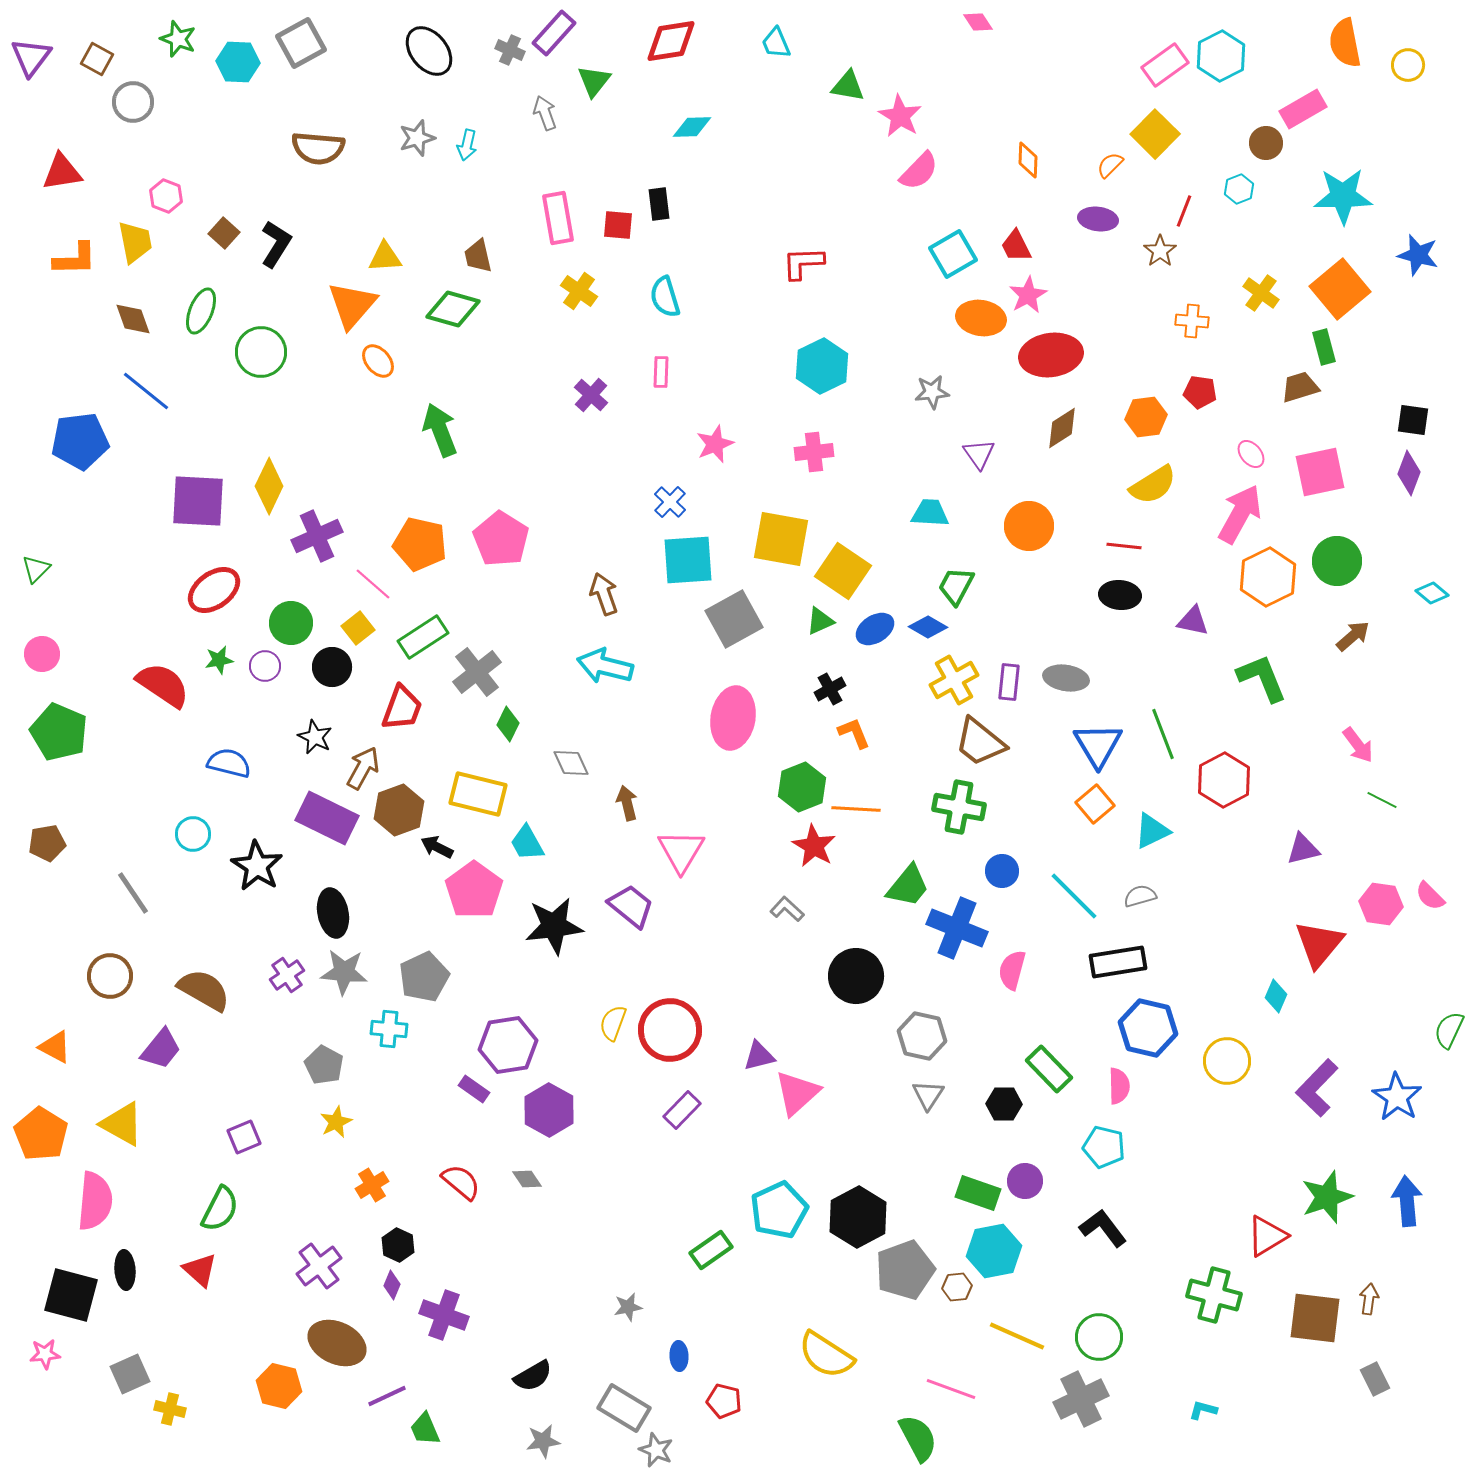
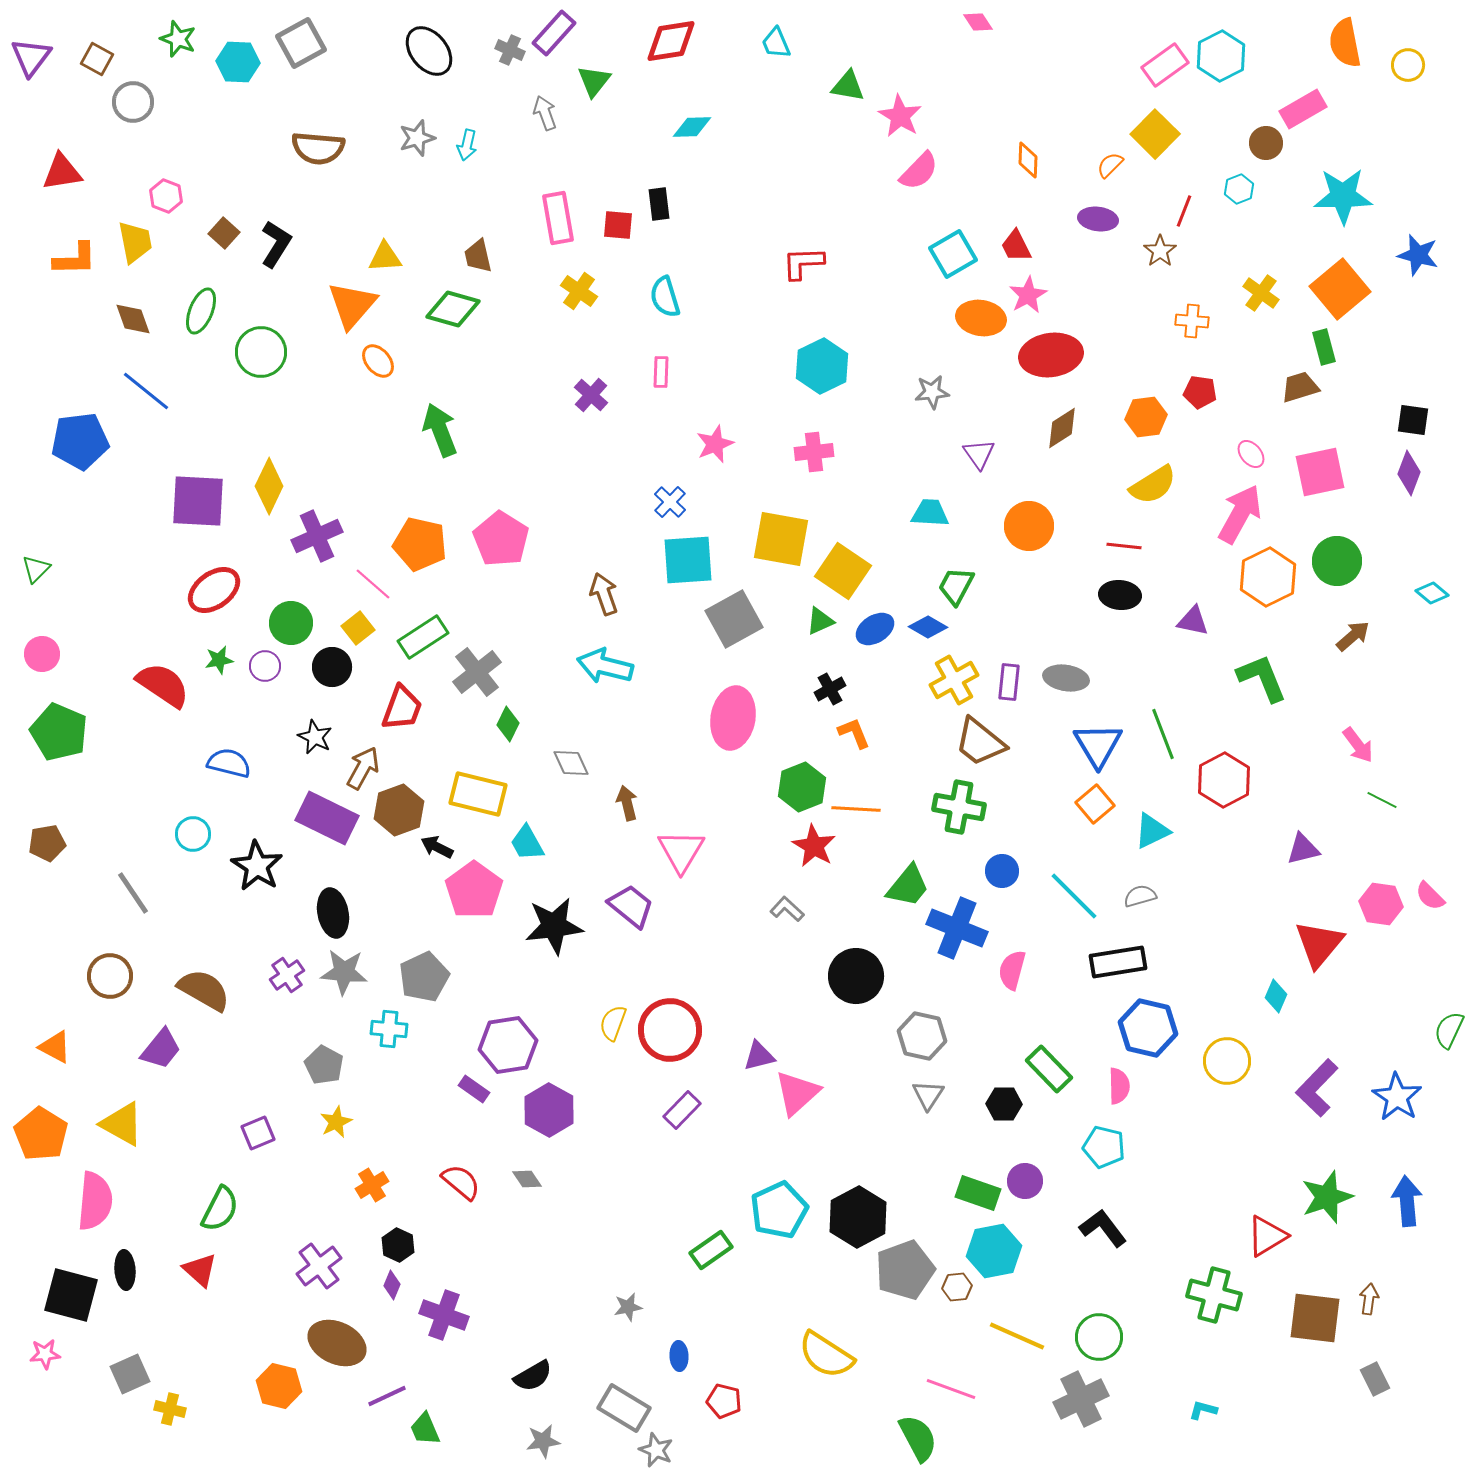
purple square at (244, 1137): moved 14 px right, 4 px up
